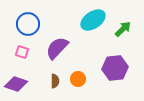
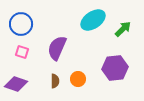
blue circle: moved 7 px left
purple semicircle: rotated 20 degrees counterclockwise
